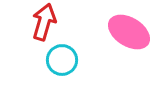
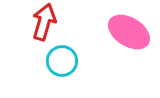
cyan circle: moved 1 px down
